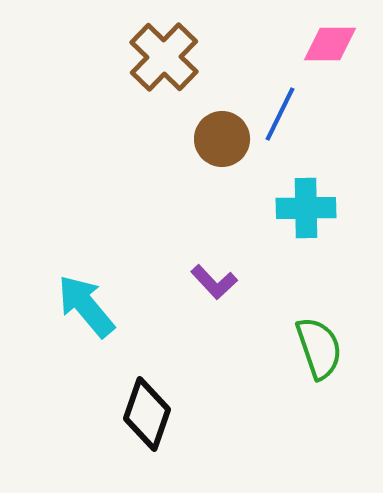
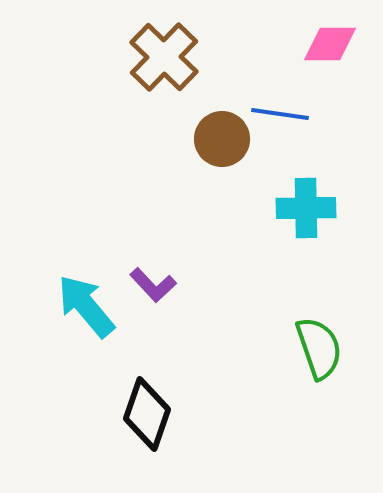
blue line: rotated 72 degrees clockwise
purple L-shape: moved 61 px left, 3 px down
